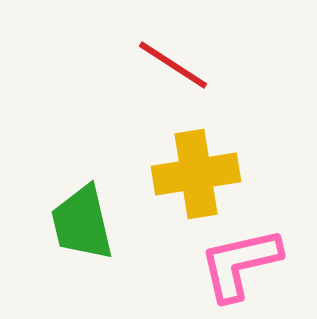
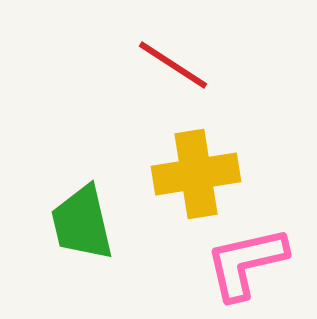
pink L-shape: moved 6 px right, 1 px up
